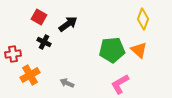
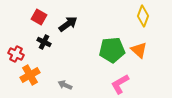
yellow diamond: moved 3 px up
red cross: moved 3 px right; rotated 35 degrees clockwise
gray arrow: moved 2 px left, 2 px down
